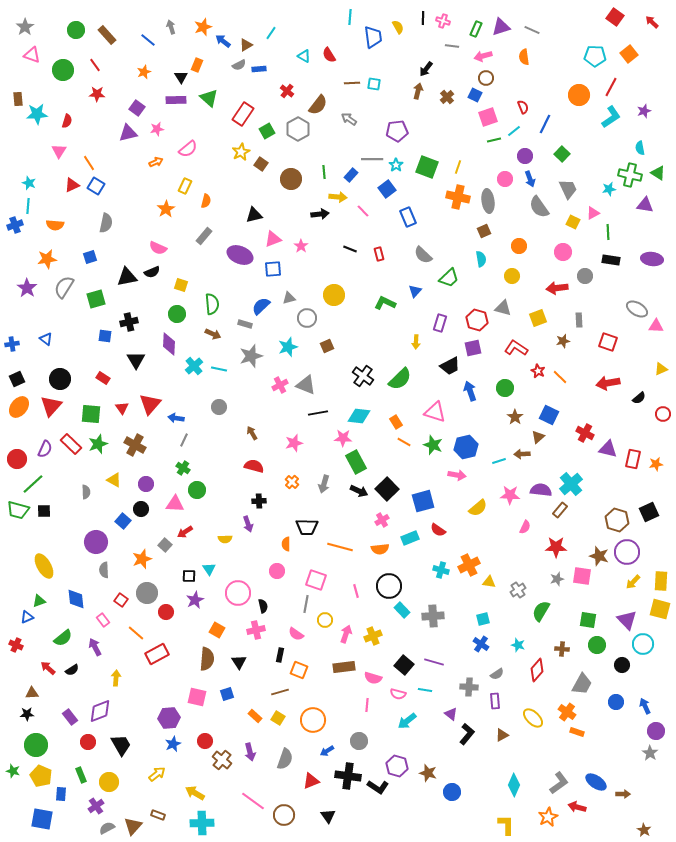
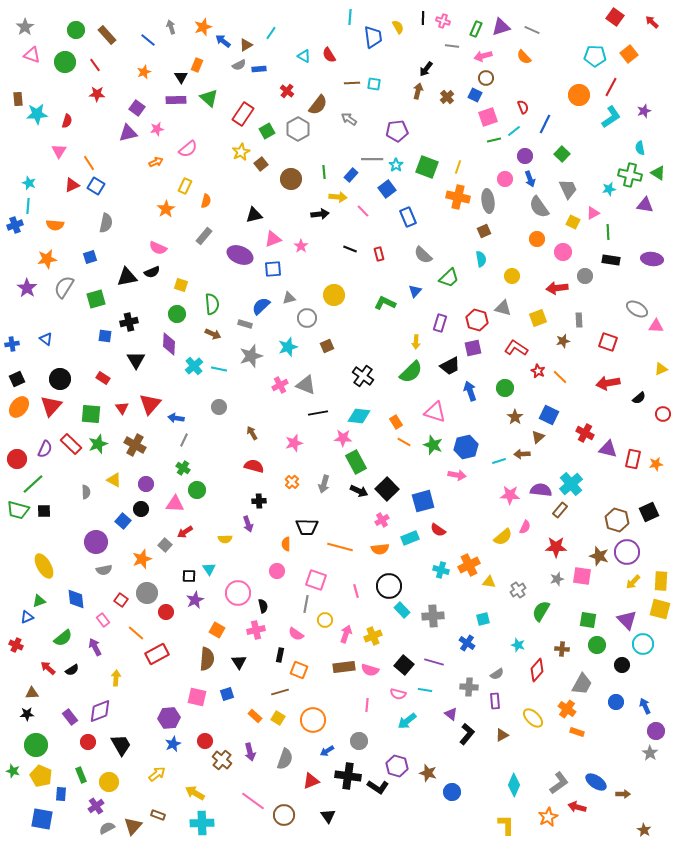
orange semicircle at (524, 57): rotated 35 degrees counterclockwise
green circle at (63, 70): moved 2 px right, 8 px up
brown square at (261, 164): rotated 16 degrees clockwise
orange circle at (519, 246): moved 18 px right, 7 px up
green semicircle at (400, 379): moved 11 px right, 7 px up
yellow semicircle at (478, 508): moved 25 px right, 29 px down
gray semicircle at (104, 570): rotated 98 degrees counterclockwise
blue cross at (481, 644): moved 14 px left, 1 px up
pink semicircle at (373, 678): moved 3 px left, 8 px up
orange cross at (567, 712): moved 3 px up
